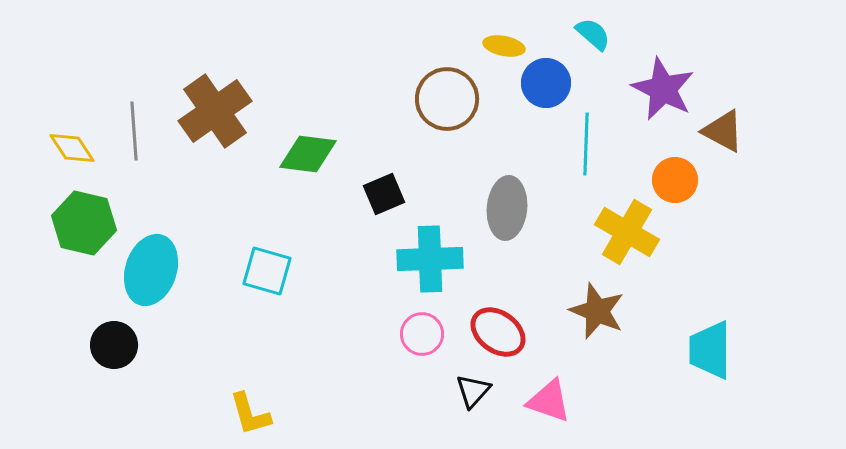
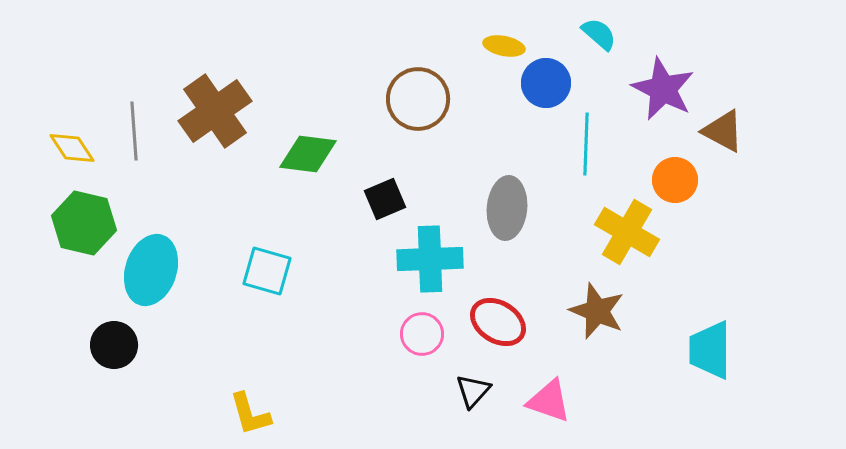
cyan semicircle: moved 6 px right
brown circle: moved 29 px left
black square: moved 1 px right, 5 px down
red ellipse: moved 10 px up; rotated 4 degrees counterclockwise
